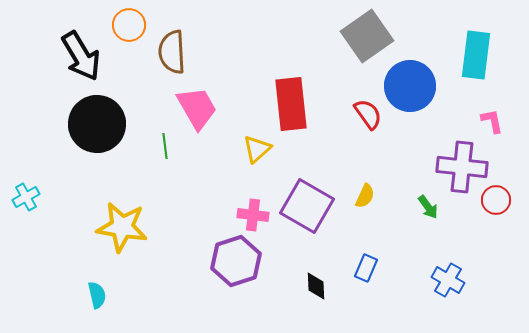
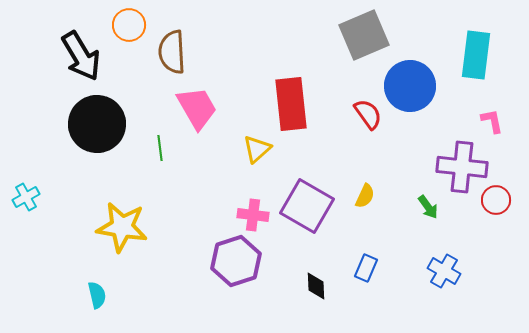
gray square: moved 3 px left, 1 px up; rotated 12 degrees clockwise
green line: moved 5 px left, 2 px down
blue cross: moved 4 px left, 9 px up
